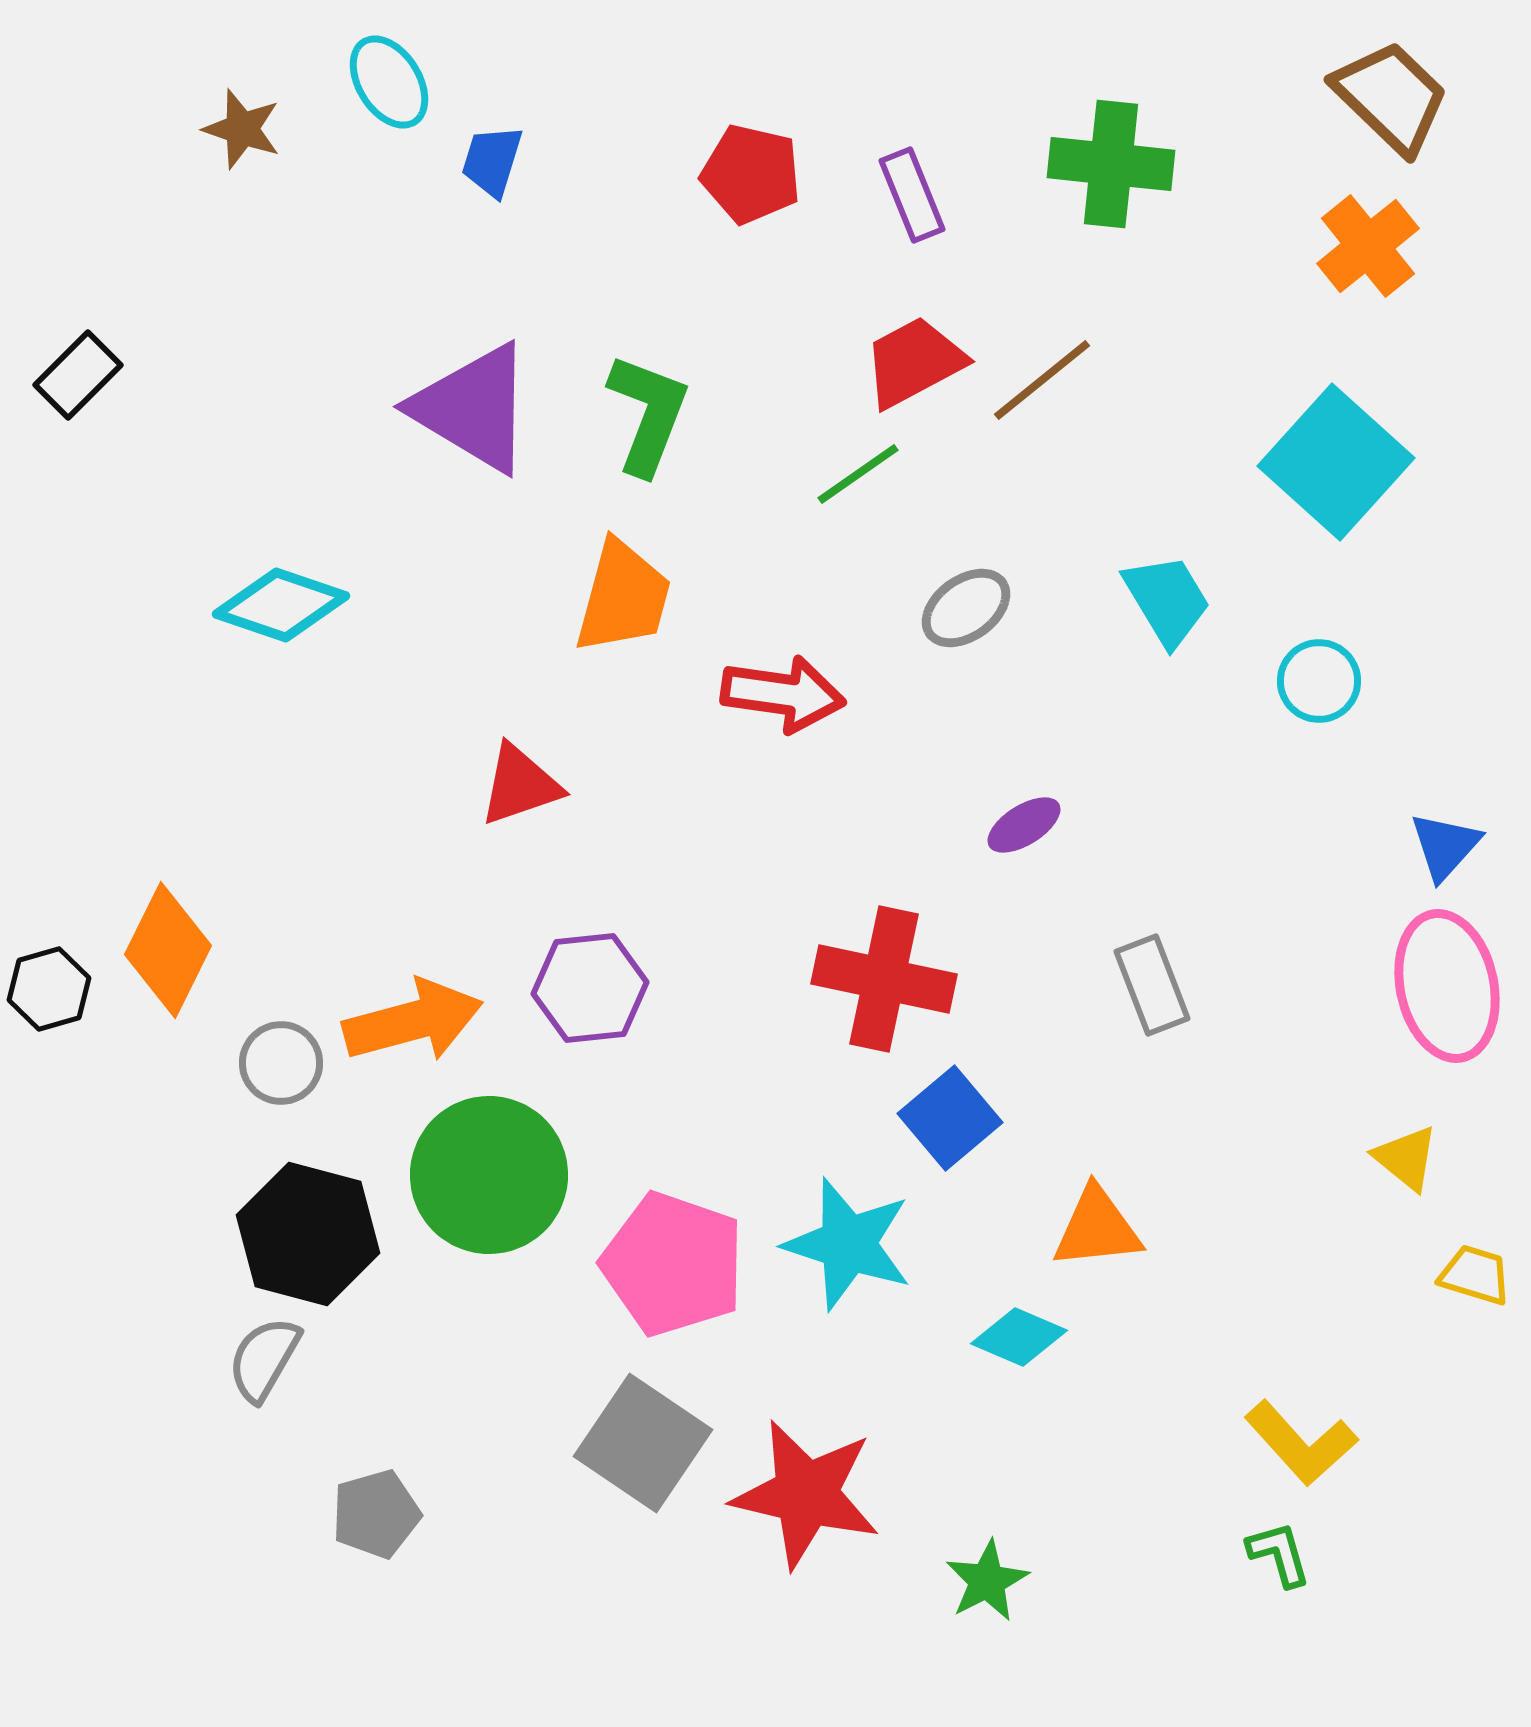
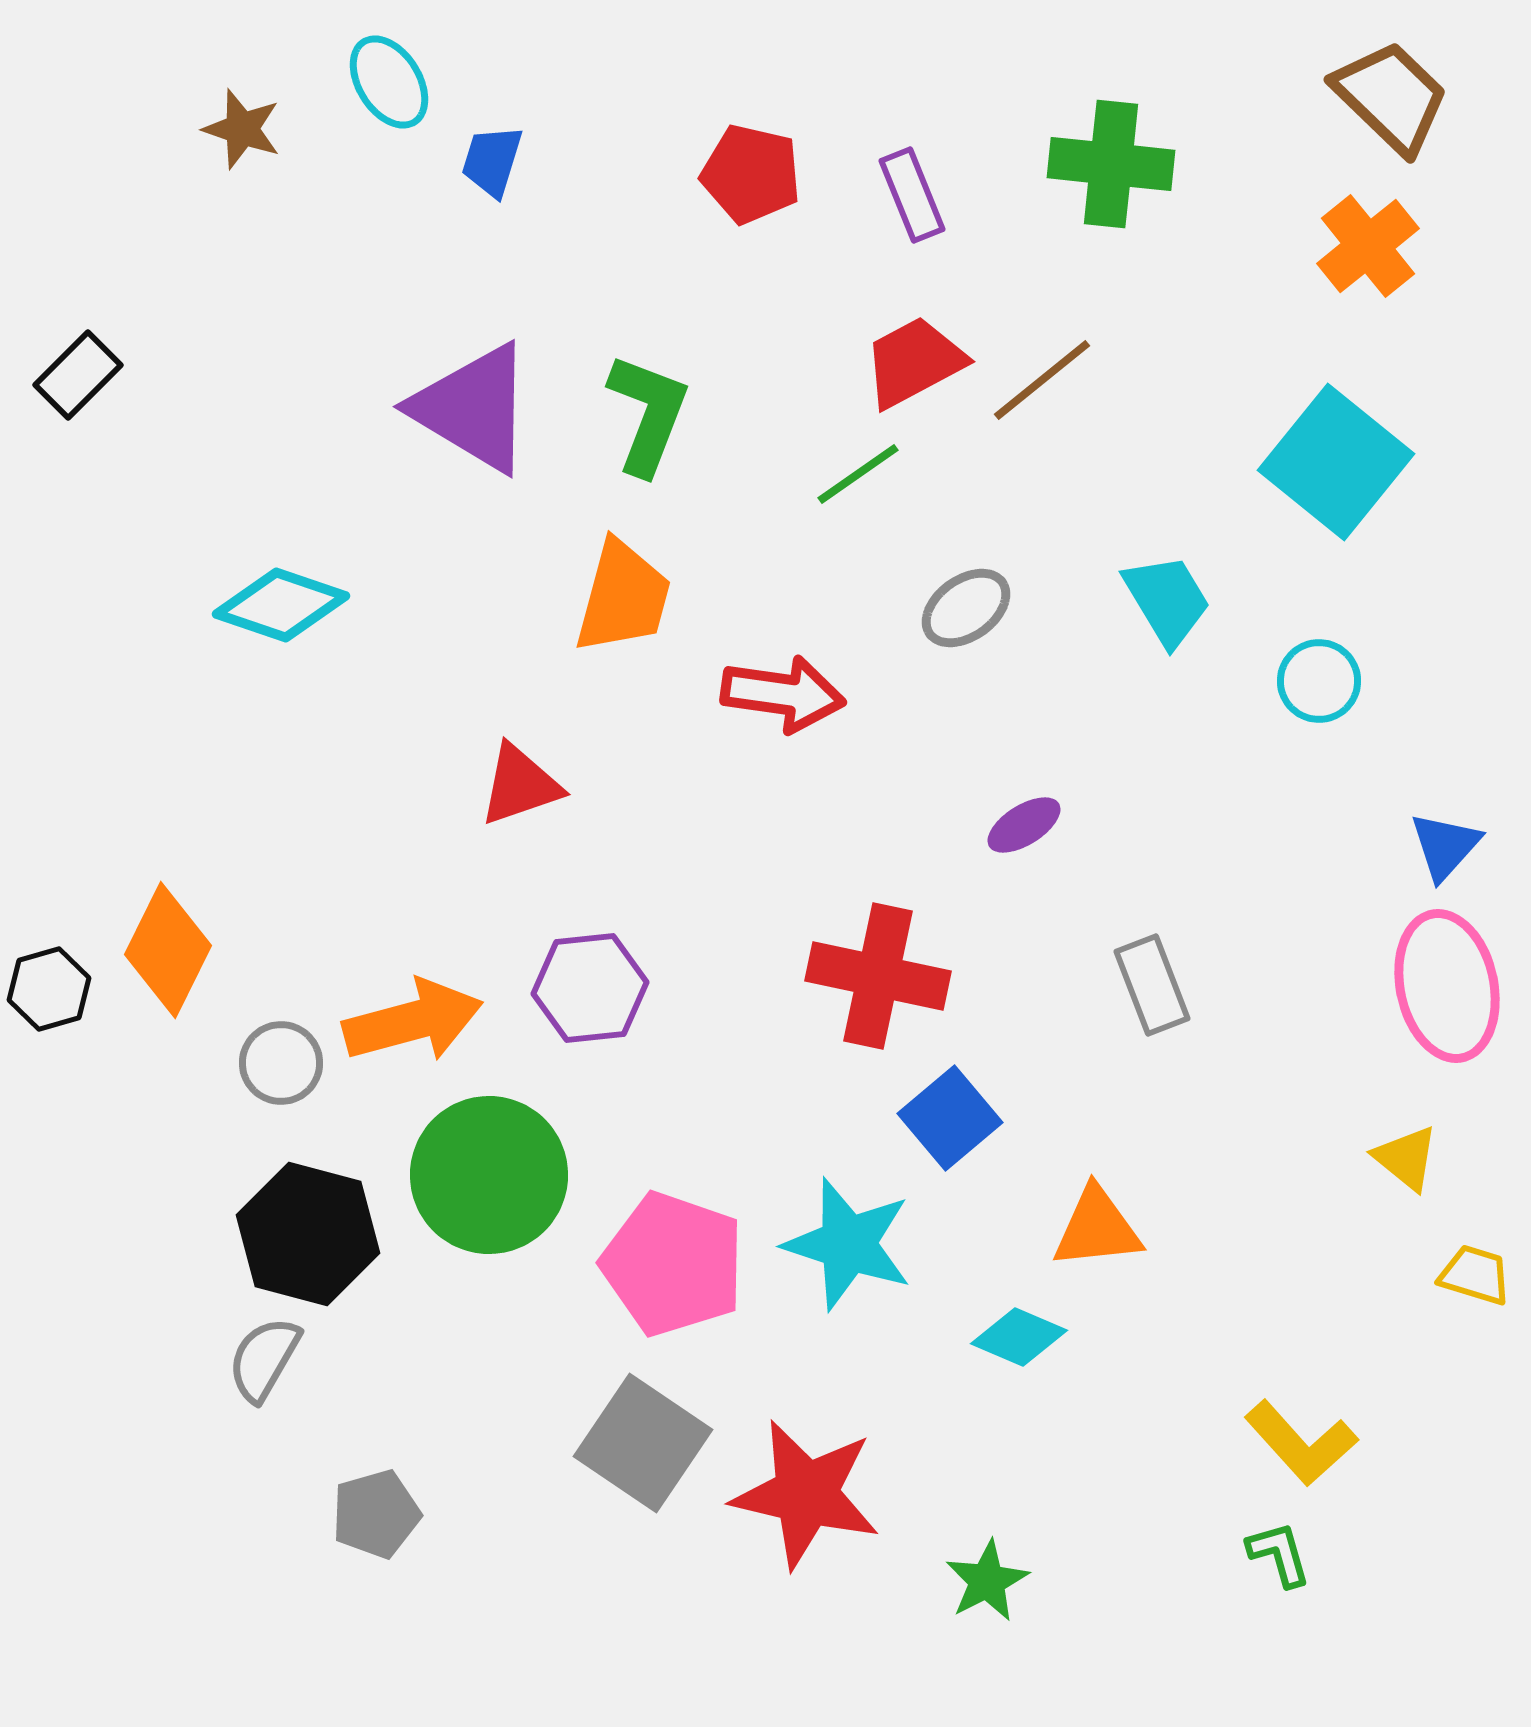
cyan square at (1336, 462): rotated 3 degrees counterclockwise
red cross at (884, 979): moved 6 px left, 3 px up
